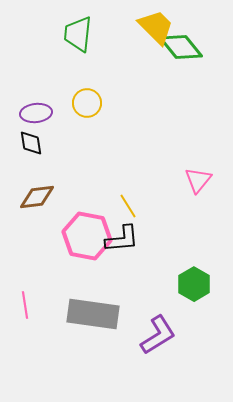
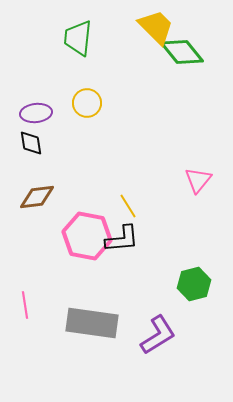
green trapezoid: moved 4 px down
green diamond: moved 1 px right, 5 px down
green hexagon: rotated 16 degrees clockwise
gray rectangle: moved 1 px left, 9 px down
